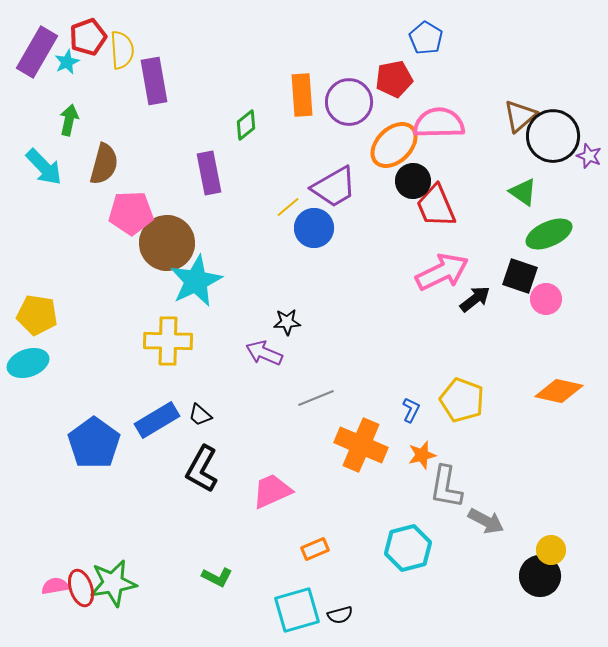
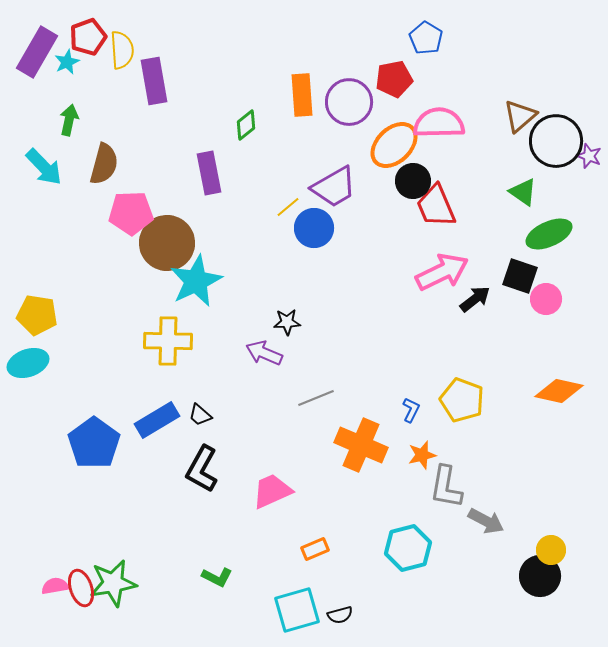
black circle at (553, 136): moved 3 px right, 5 px down
